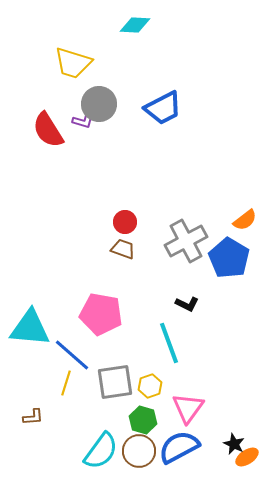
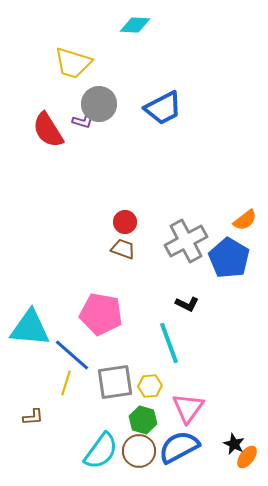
yellow hexagon: rotated 15 degrees clockwise
orange ellipse: rotated 20 degrees counterclockwise
